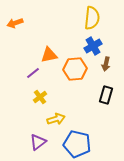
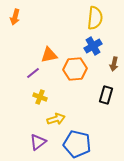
yellow semicircle: moved 3 px right
orange arrow: moved 6 px up; rotated 56 degrees counterclockwise
brown arrow: moved 8 px right
yellow cross: rotated 32 degrees counterclockwise
